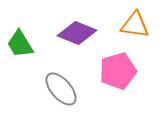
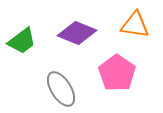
green trapezoid: moved 2 px right, 3 px up; rotated 96 degrees counterclockwise
pink pentagon: moved 1 px left, 2 px down; rotated 21 degrees counterclockwise
gray ellipse: rotated 9 degrees clockwise
